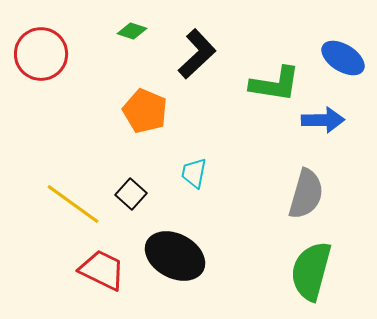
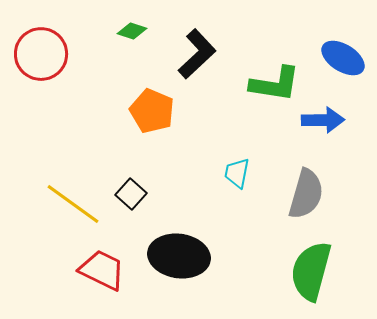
orange pentagon: moved 7 px right
cyan trapezoid: moved 43 px right
black ellipse: moved 4 px right; rotated 20 degrees counterclockwise
